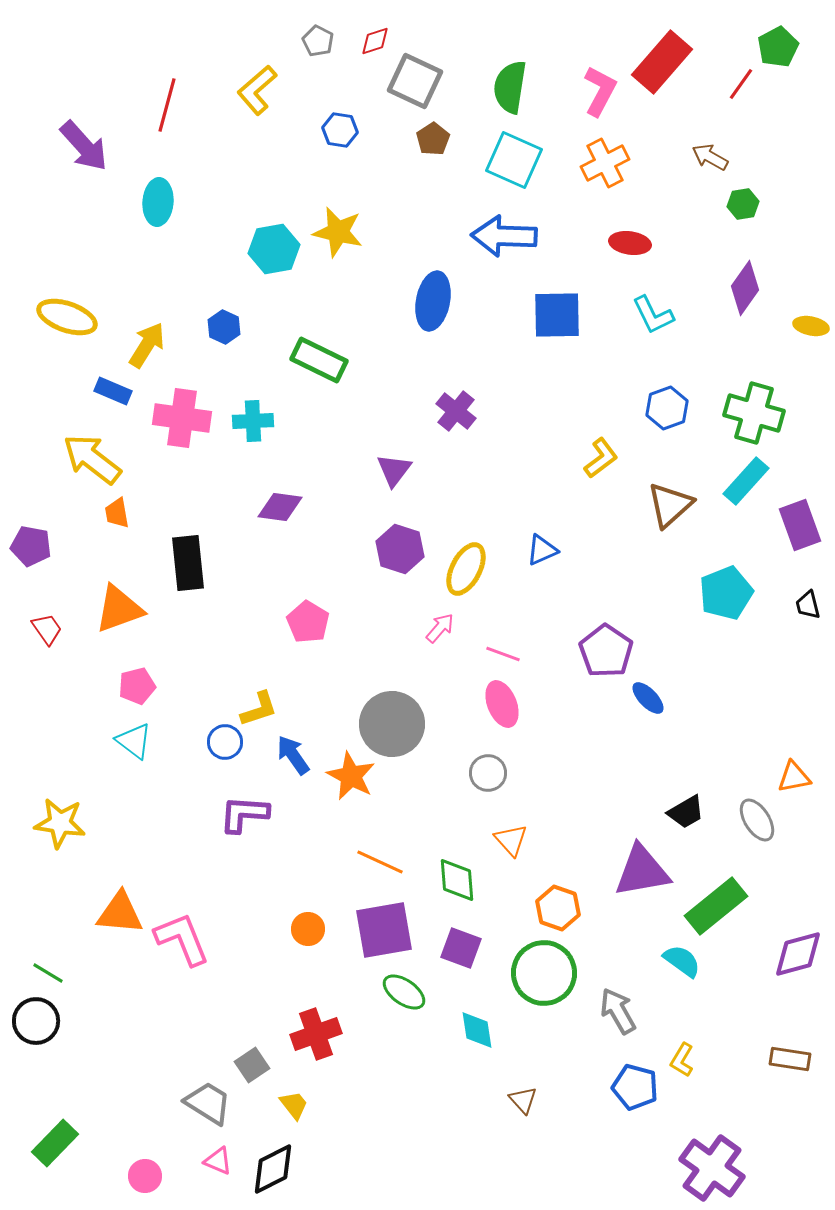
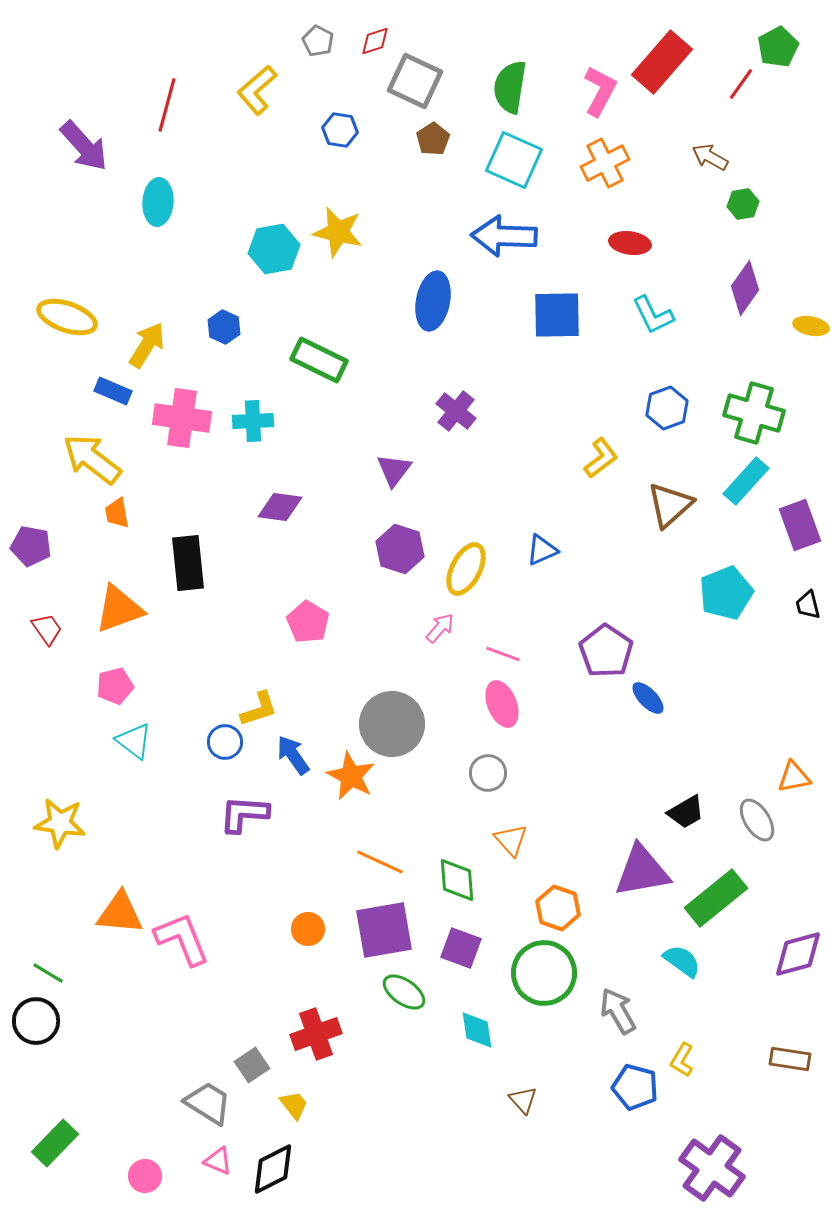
pink pentagon at (137, 686): moved 22 px left
green rectangle at (716, 906): moved 8 px up
